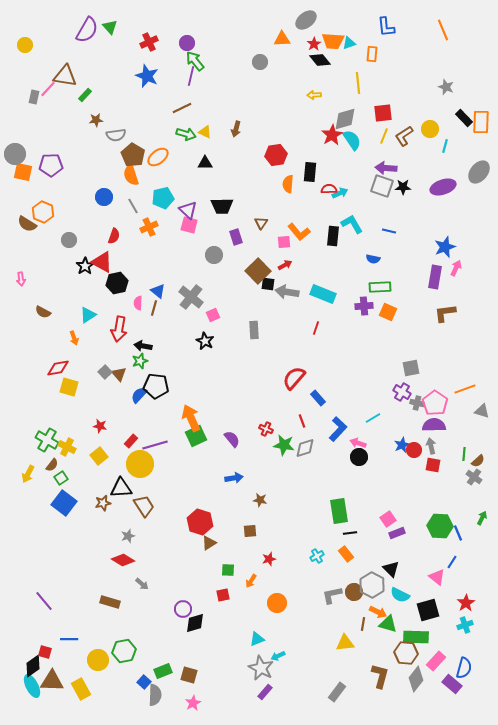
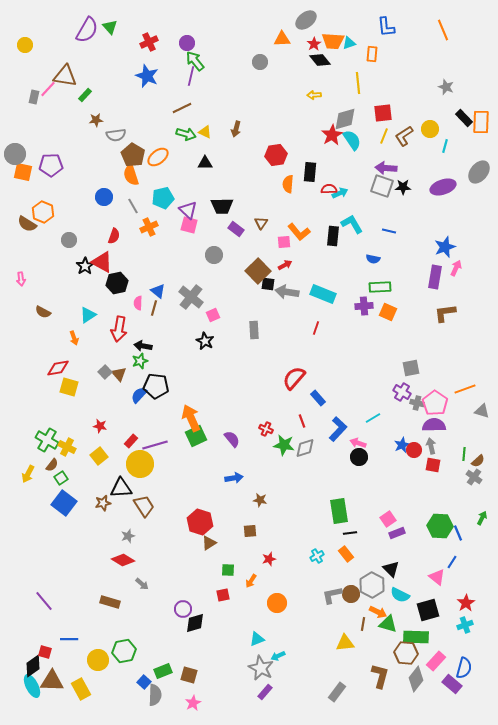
purple rectangle at (236, 237): moved 8 px up; rotated 35 degrees counterclockwise
brown circle at (354, 592): moved 3 px left, 2 px down
